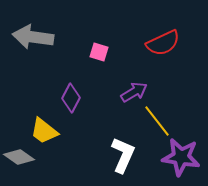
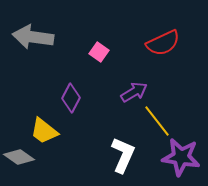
pink square: rotated 18 degrees clockwise
